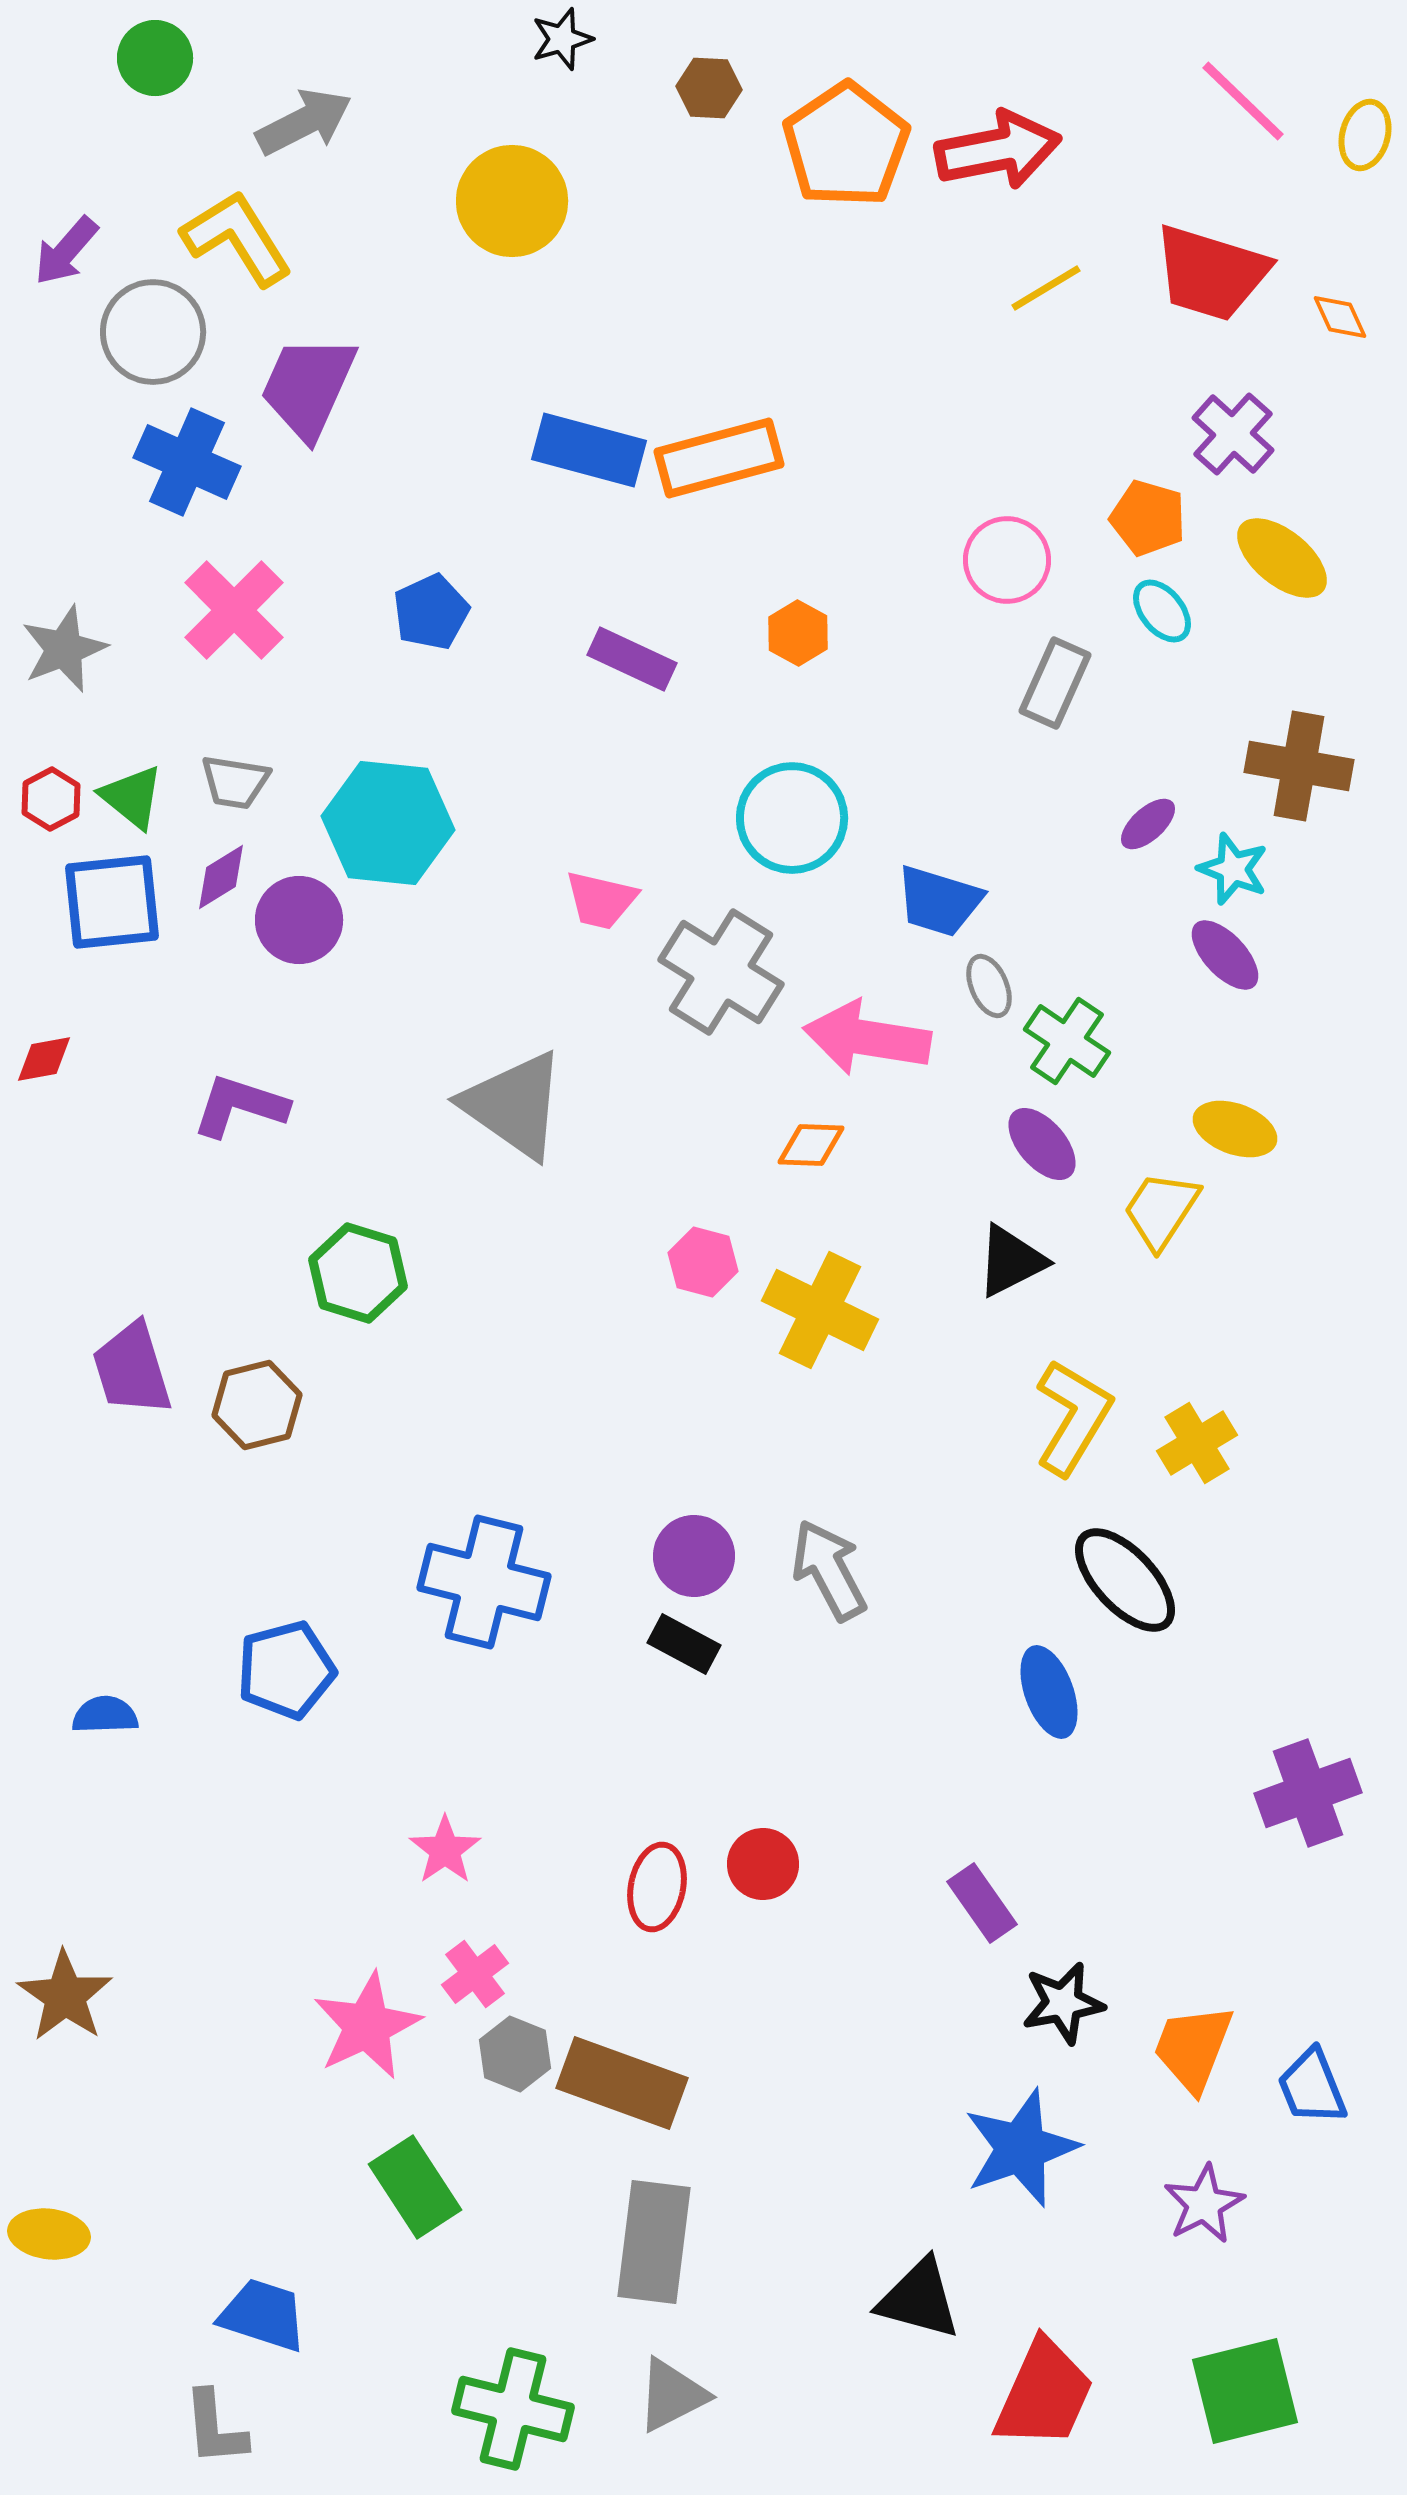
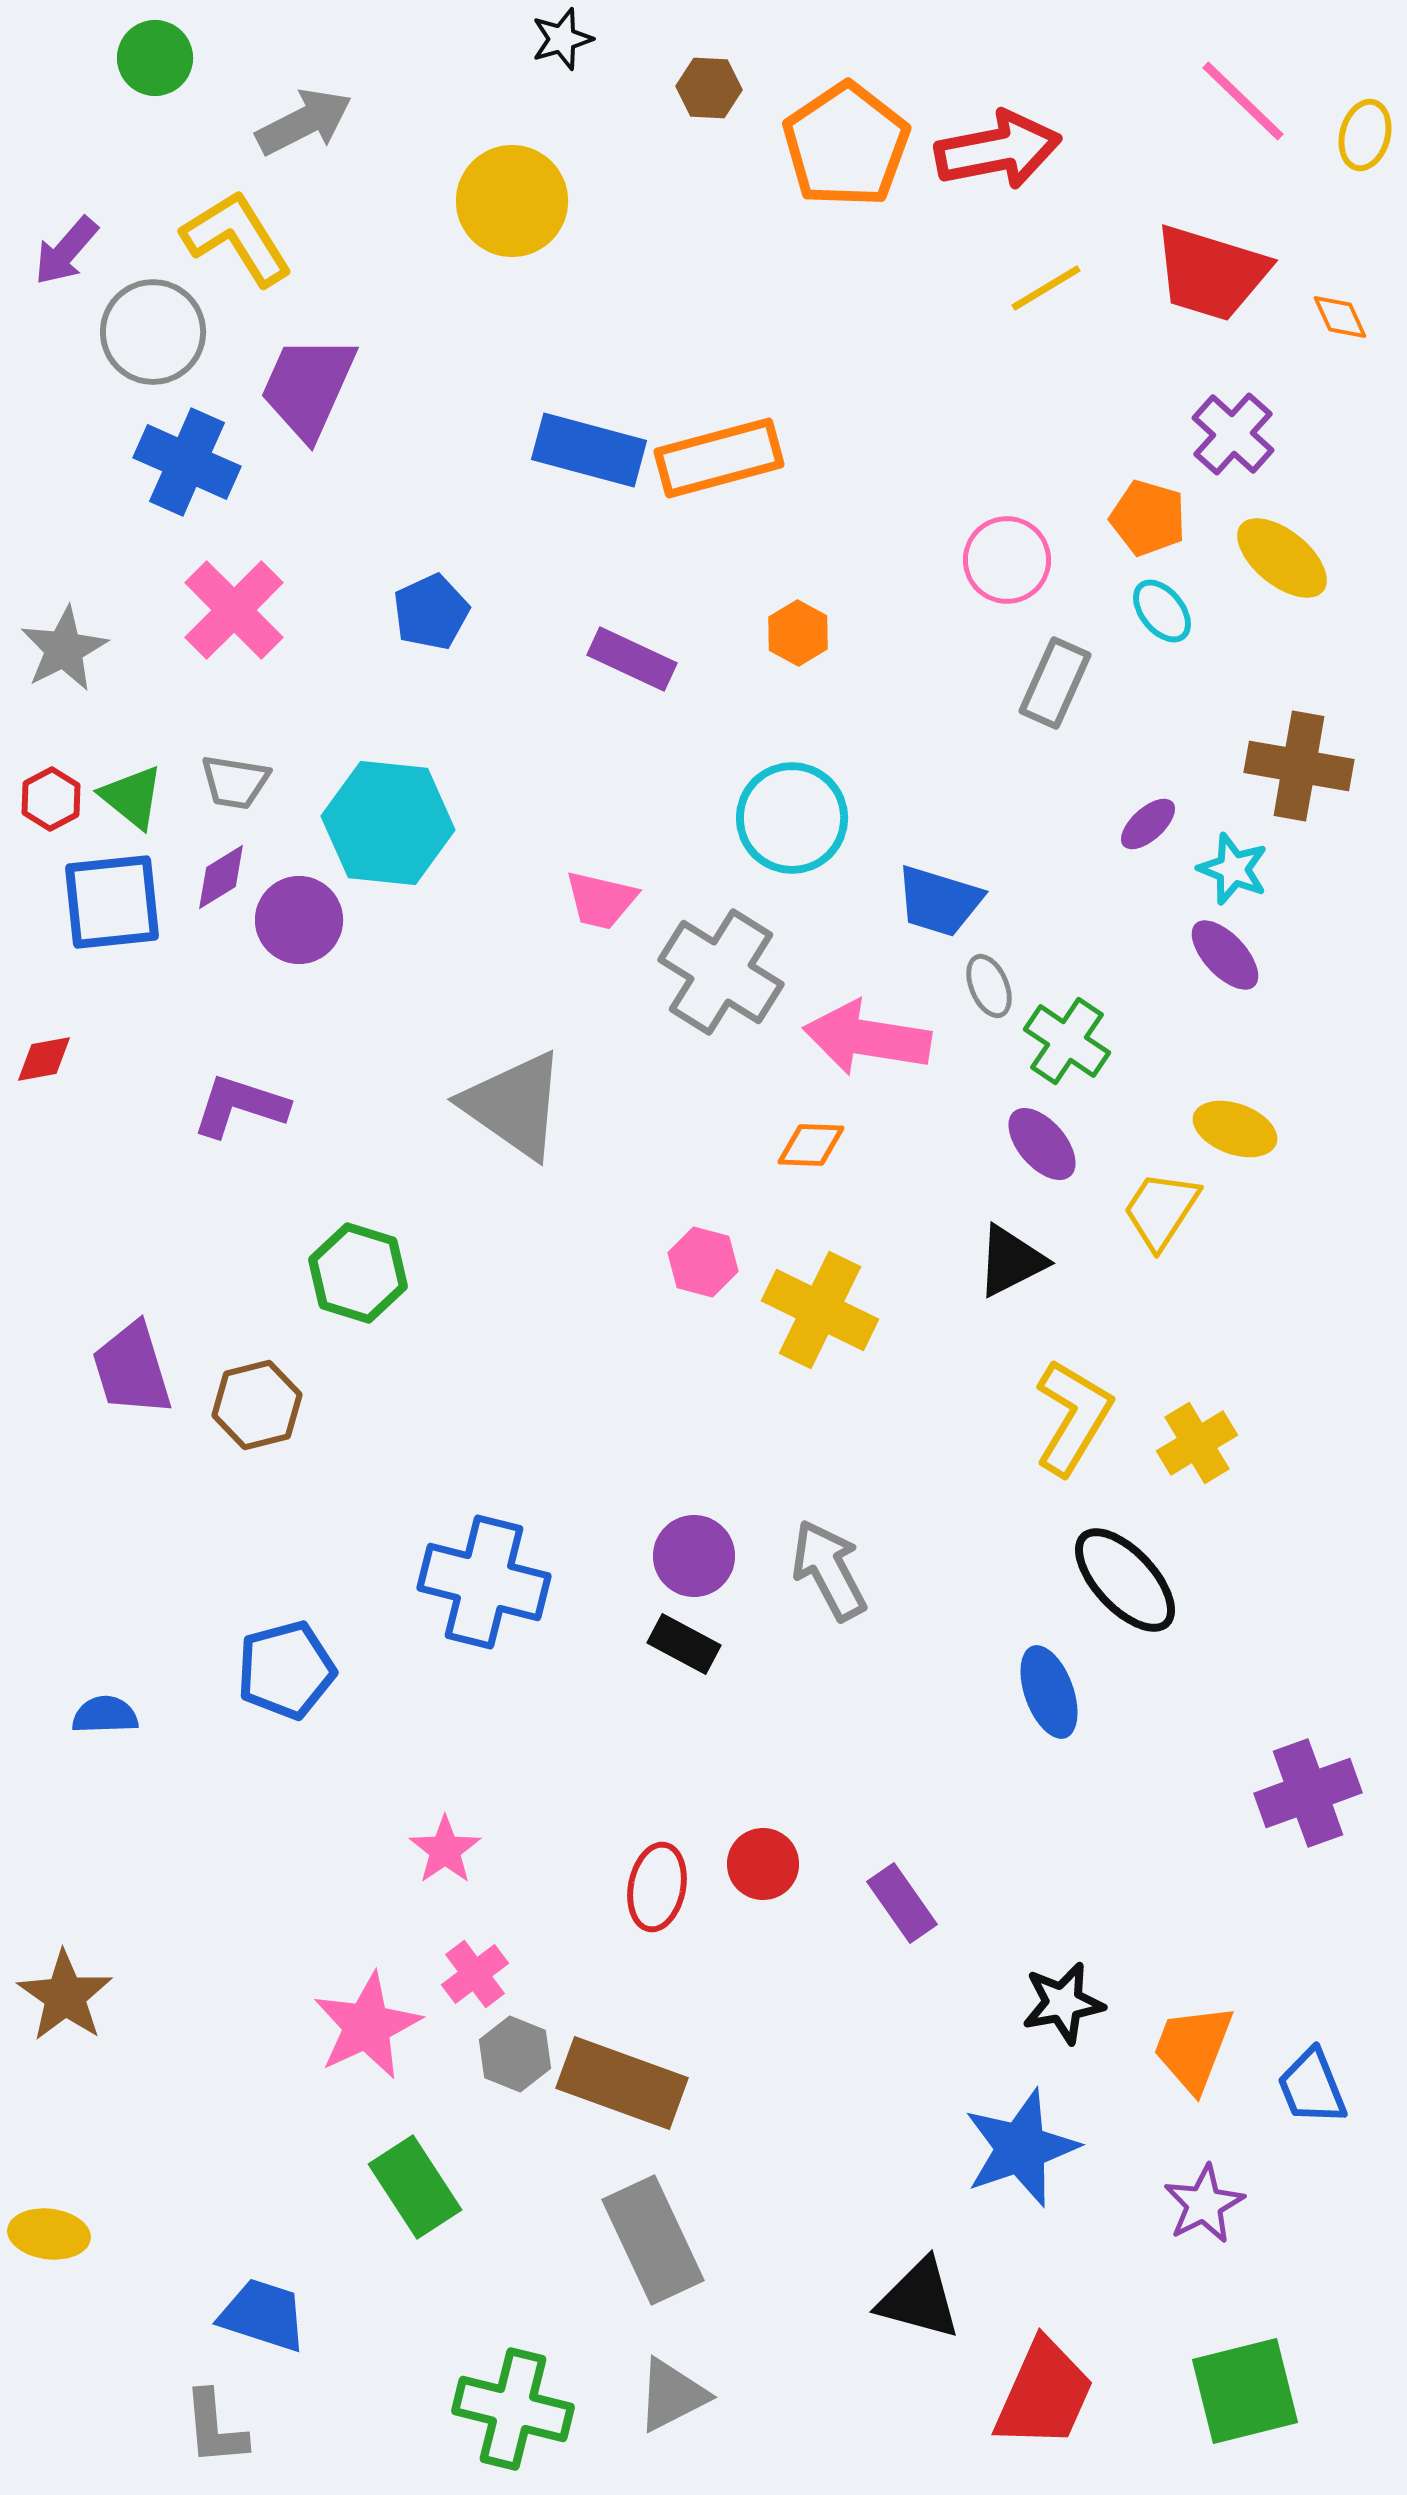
gray star at (64, 649): rotated 6 degrees counterclockwise
purple rectangle at (982, 1903): moved 80 px left
gray rectangle at (654, 2242): moved 1 px left, 2 px up; rotated 32 degrees counterclockwise
